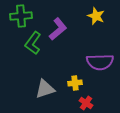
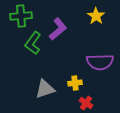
yellow star: rotated 12 degrees clockwise
